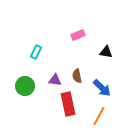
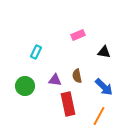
black triangle: moved 2 px left
blue arrow: moved 2 px right, 1 px up
